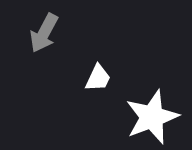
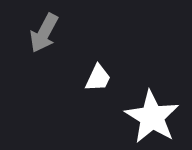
white star: rotated 20 degrees counterclockwise
